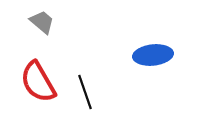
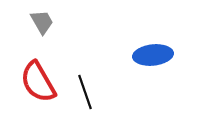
gray trapezoid: rotated 20 degrees clockwise
